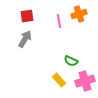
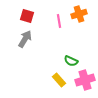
red square: rotated 24 degrees clockwise
pink cross: moved 1 px up
